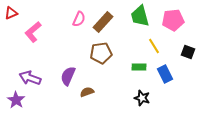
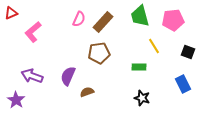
brown pentagon: moved 2 px left
blue rectangle: moved 18 px right, 10 px down
purple arrow: moved 2 px right, 2 px up
